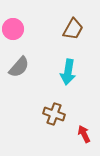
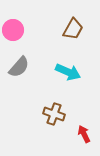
pink circle: moved 1 px down
cyan arrow: rotated 75 degrees counterclockwise
